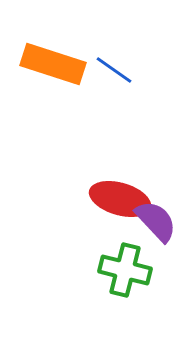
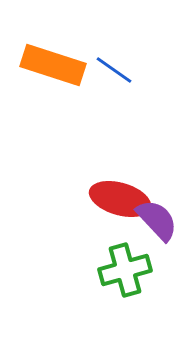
orange rectangle: moved 1 px down
purple semicircle: moved 1 px right, 1 px up
green cross: rotated 30 degrees counterclockwise
